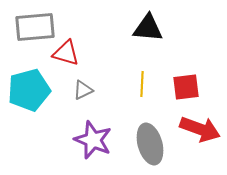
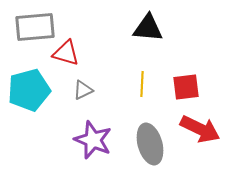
red arrow: rotated 6 degrees clockwise
